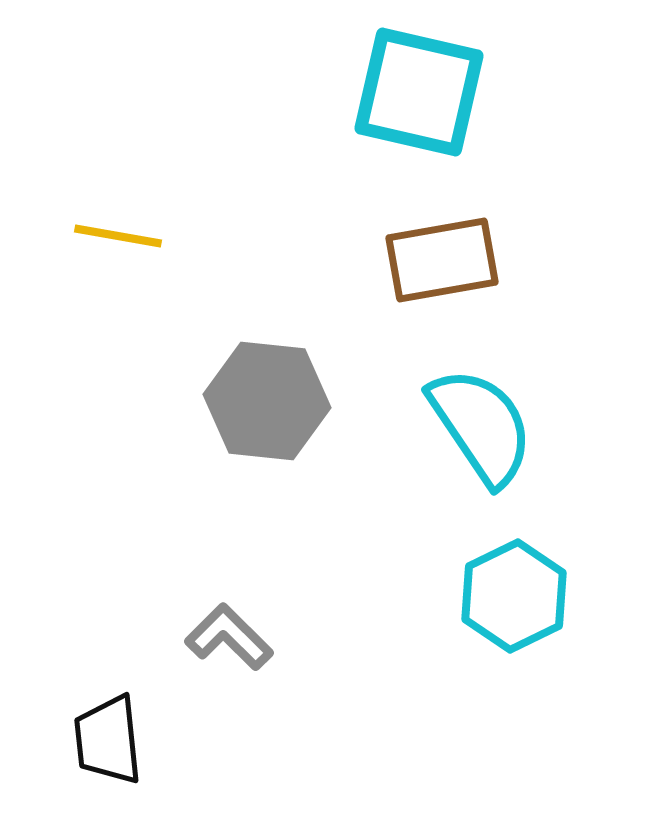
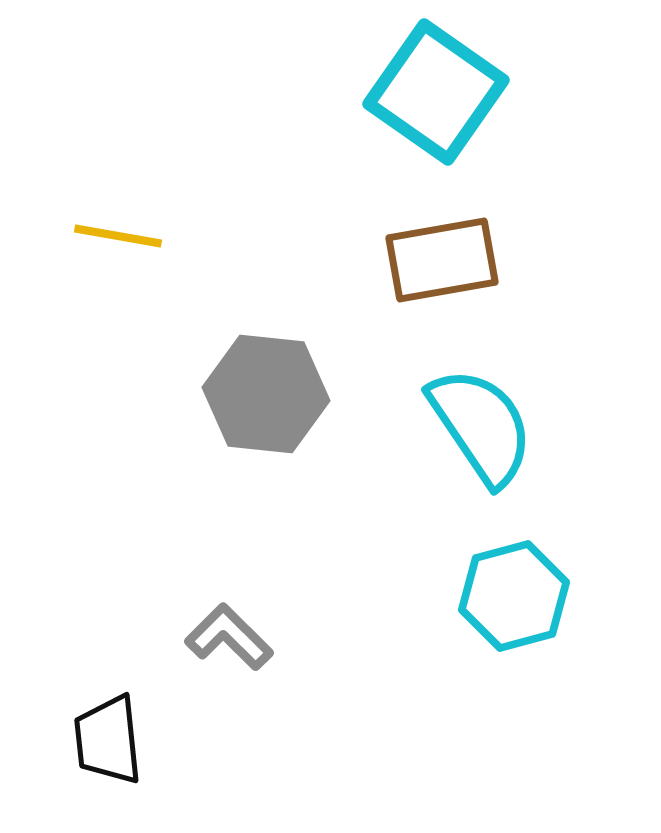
cyan square: moved 17 px right; rotated 22 degrees clockwise
gray hexagon: moved 1 px left, 7 px up
cyan hexagon: rotated 11 degrees clockwise
